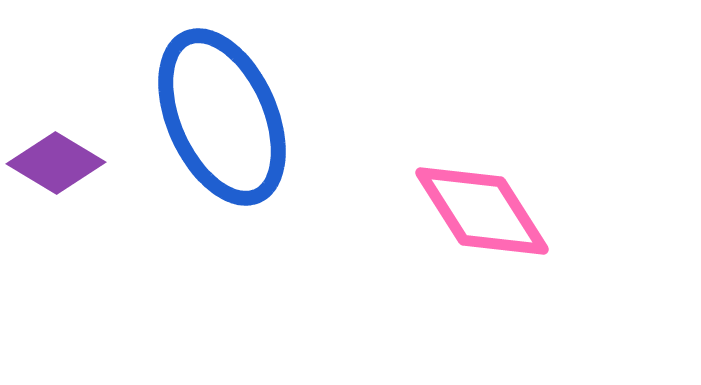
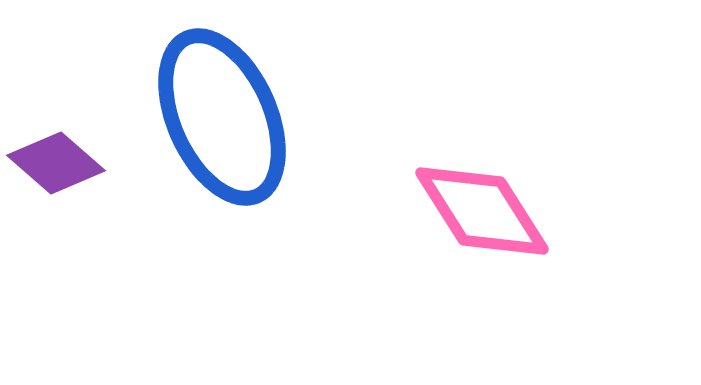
purple diamond: rotated 10 degrees clockwise
